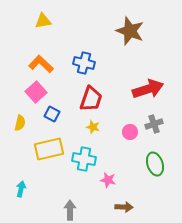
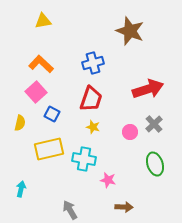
blue cross: moved 9 px right; rotated 30 degrees counterclockwise
gray cross: rotated 24 degrees counterclockwise
gray arrow: rotated 30 degrees counterclockwise
